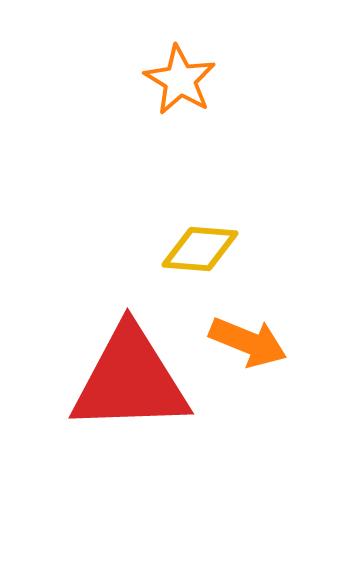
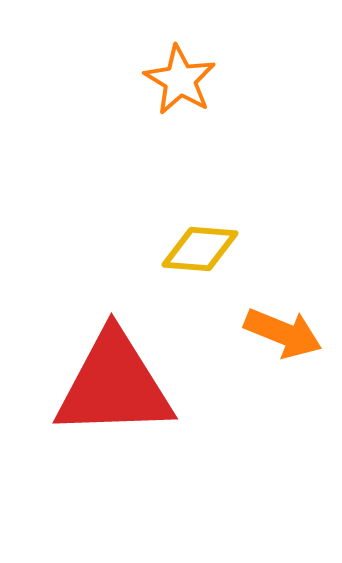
orange arrow: moved 35 px right, 9 px up
red triangle: moved 16 px left, 5 px down
